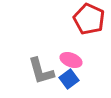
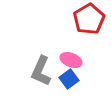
red pentagon: rotated 16 degrees clockwise
gray L-shape: rotated 40 degrees clockwise
